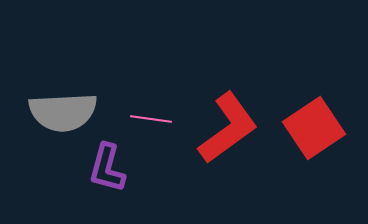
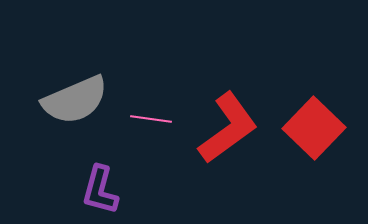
gray semicircle: moved 12 px right, 12 px up; rotated 20 degrees counterclockwise
red square: rotated 12 degrees counterclockwise
purple L-shape: moved 7 px left, 22 px down
